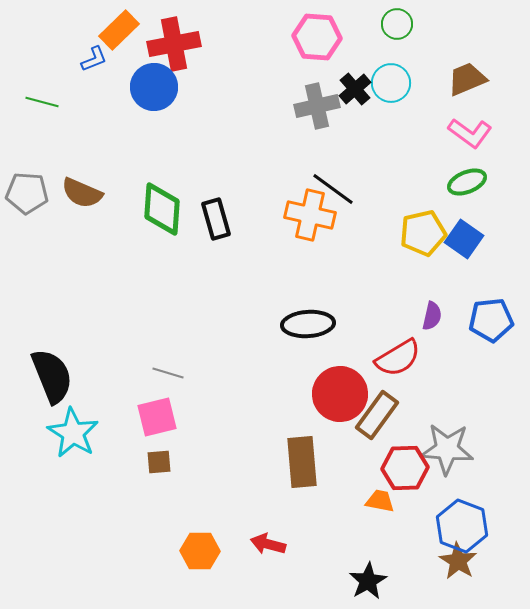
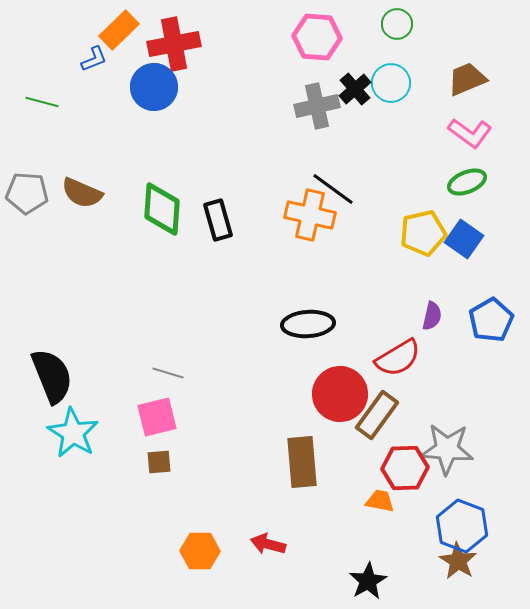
black rectangle at (216, 219): moved 2 px right, 1 px down
blue pentagon at (491, 320): rotated 24 degrees counterclockwise
